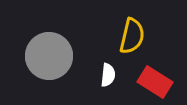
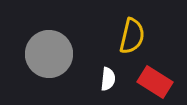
gray circle: moved 2 px up
white semicircle: moved 4 px down
